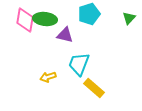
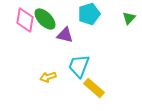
green ellipse: rotated 40 degrees clockwise
cyan trapezoid: moved 2 px down
